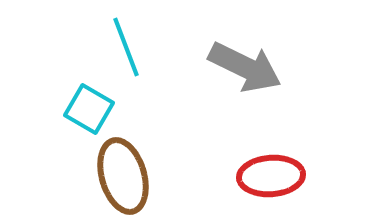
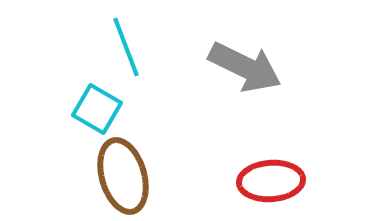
cyan square: moved 8 px right
red ellipse: moved 5 px down
